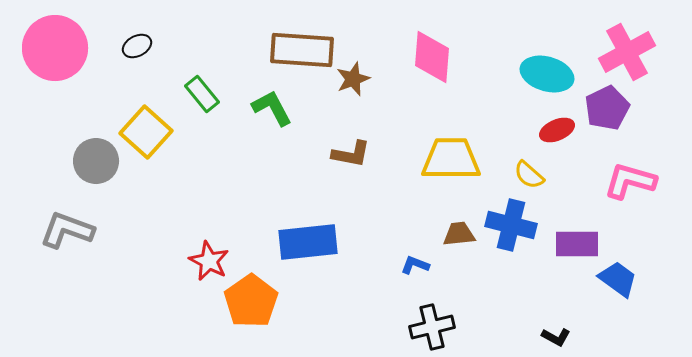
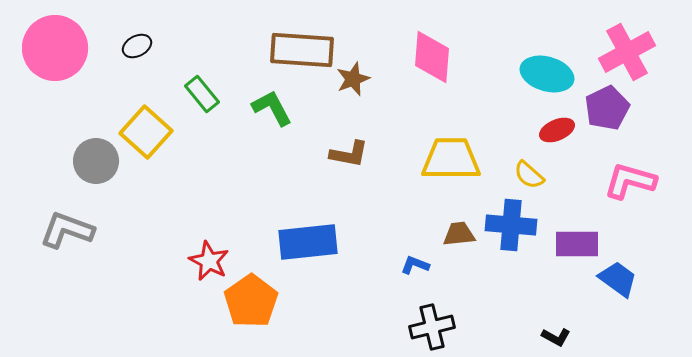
brown L-shape: moved 2 px left
blue cross: rotated 9 degrees counterclockwise
